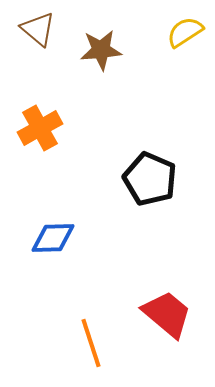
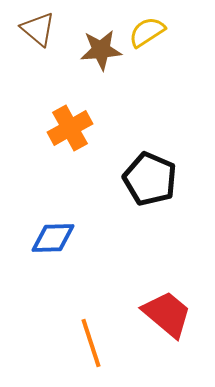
yellow semicircle: moved 38 px left
orange cross: moved 30 px right
